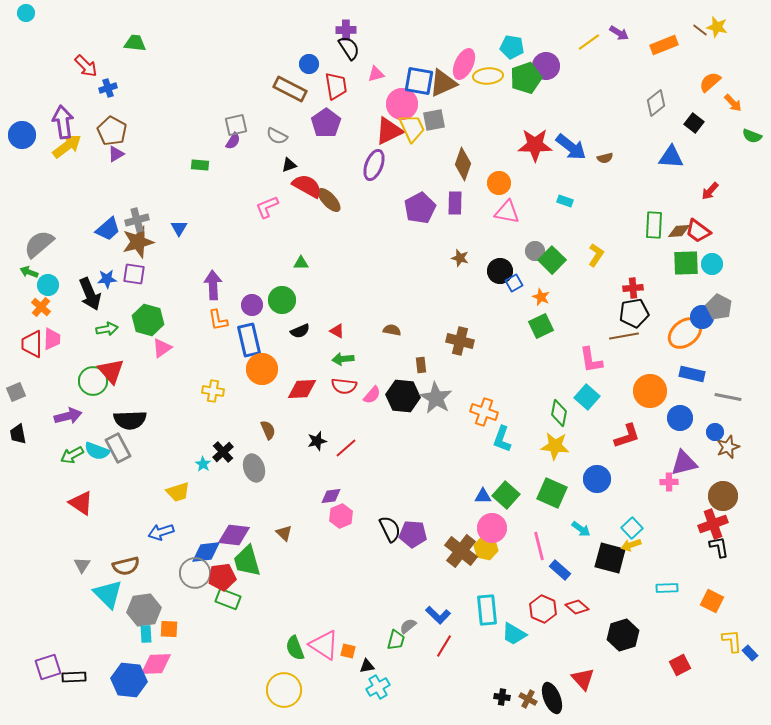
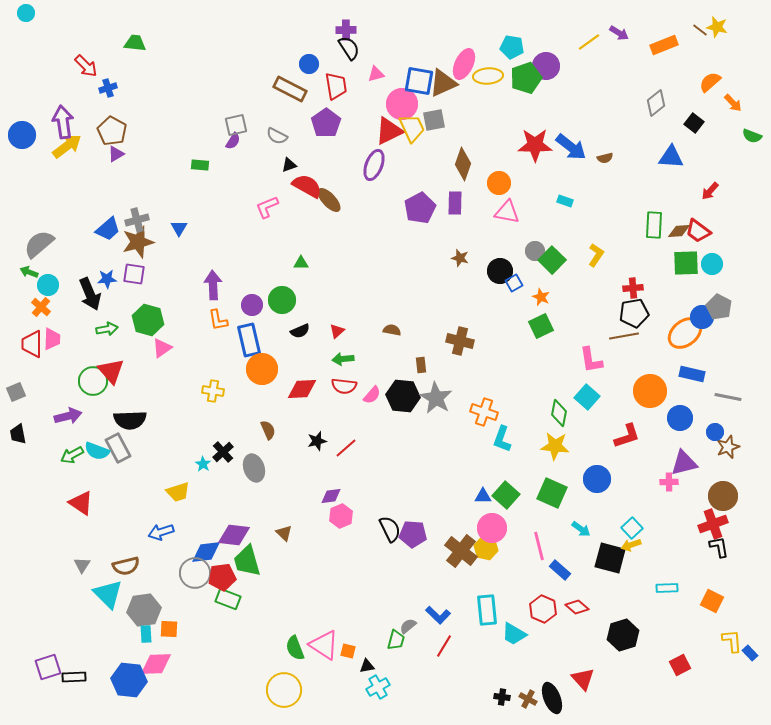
red triangle at (337, 331): rotated 49 degrees clockwise
